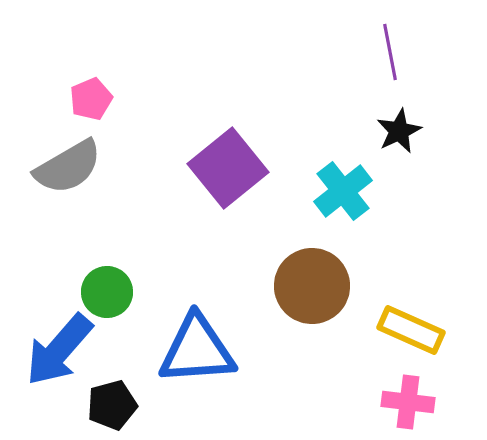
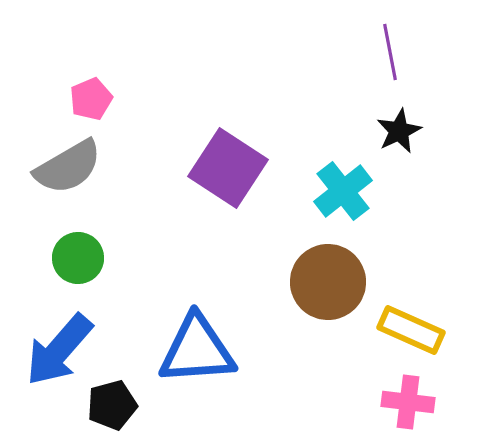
purple square: rotated 18 degrees counterclockwise
brown circle: moved 16 px right, 4 px up
green circle: moved 29 px left, 34 px up
